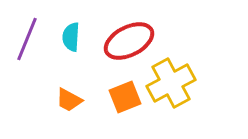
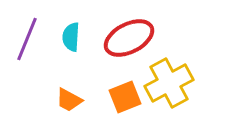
red ellipse: moved 3 px up
yellow cross: moved 2 px left
